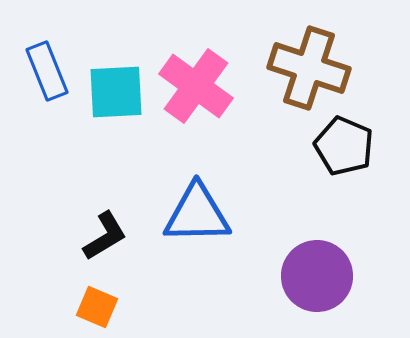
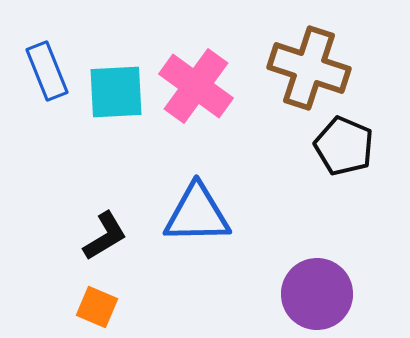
purple circle: moved 18 px down
